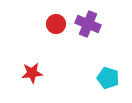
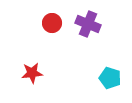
red circle: moved 4 px left, 1 px up
cyan pentagon: moved 2 px right
